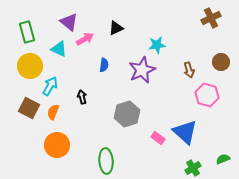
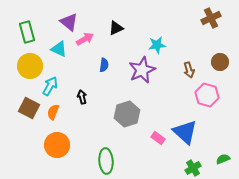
brown circle: moved 1 px left
